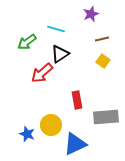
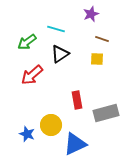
brown line: rotated 32 degrees clockwise
yellow square: moved 6 px left, 2 px up; rotated 32 degrees counterclockwise
red arrow: moved 10 px left, 2 px down
gray rectangle: moved 4 px up; rotated 10 degrees counterclockwise
